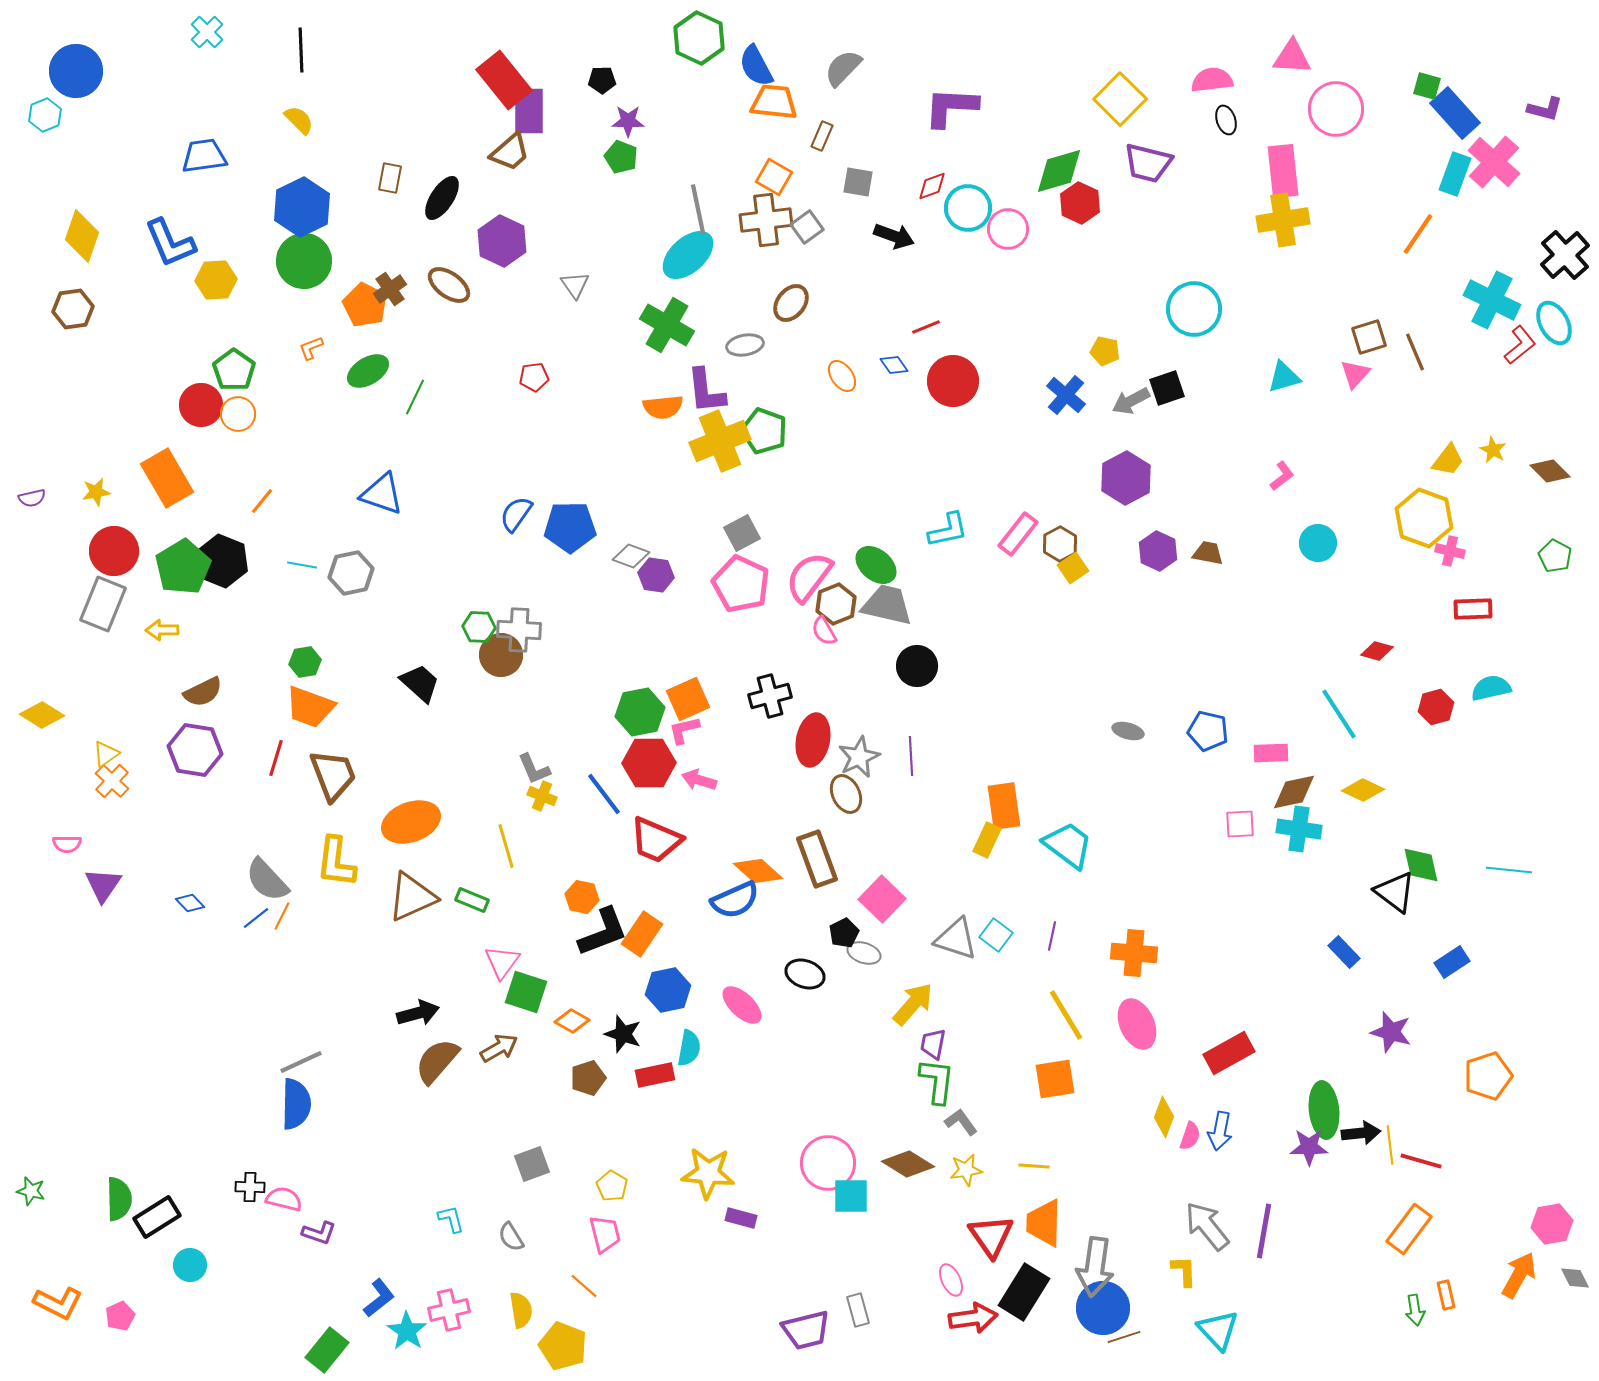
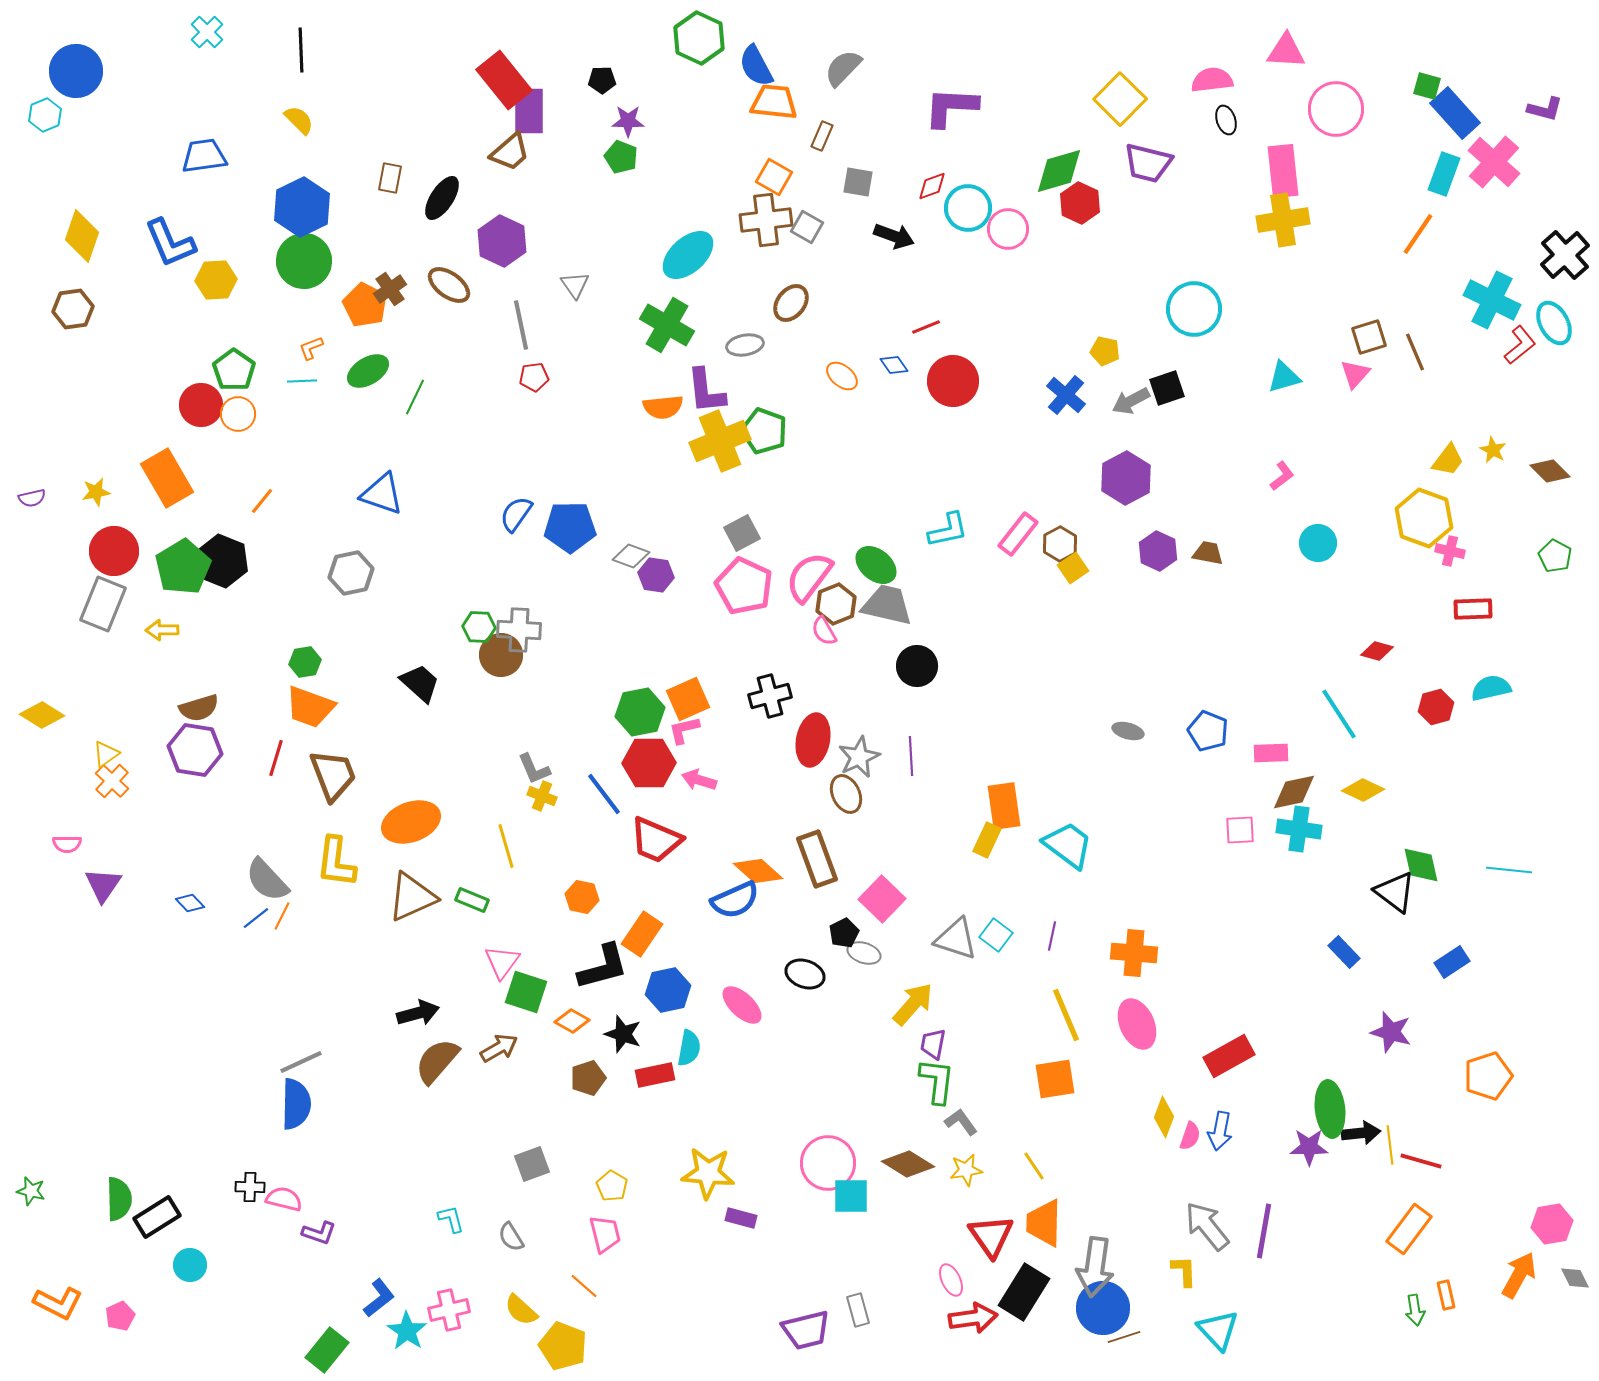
pink triangle at (1292, 57): moved 6 px left, 6 px up
cyan rectangle at (1455, 174): moved 11 px left
gray line at (698, 209): moved 177 px left, 116 px down
gray square at (807, 227): rotated 24 degrees counterclockwise
orange ellipse at (842, 376): rotated 16 degrees counterclockwise
cyan line at (302, 565): moved 184 px up; rotated 12 degrees counterclockwise
pink pentagon at (741, 584): moved 3 px right, 2 px down
brown semicircle at (203, 692): moved 4 px left, 16 px down; rotated 9 degrees clockwise
blue pentagon at (1208, 731): rotated 9 degrees clockwise
pink square at (1240, 824): moved 6 px down
black L-shape at (603, 932): moved 35 px down; rotated 6 degrees clockwise
yellow line at (1066, 1015): rotated 8 degrees clockwise
red rectangle at (1229, 1053): moved 3 px down
green ellipse at (1324, 1110): moved 6 px right, 1 px up
yellow line at (1034, 1166): rotated 52 degrees clockwise
yellow semicircle at (521, 1310): rotated 141 degrees clockwise
